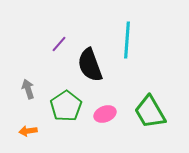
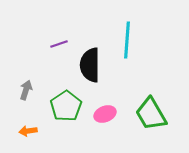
purple line: rotated 30 degrees clockwise
black semicircle: rotated 20 degrees clockwise
gray arrow: moved 2 px left, 1 px down; rotated 36 degrees clockwise
green trapezoid: moved 1 px right, 2 px down
